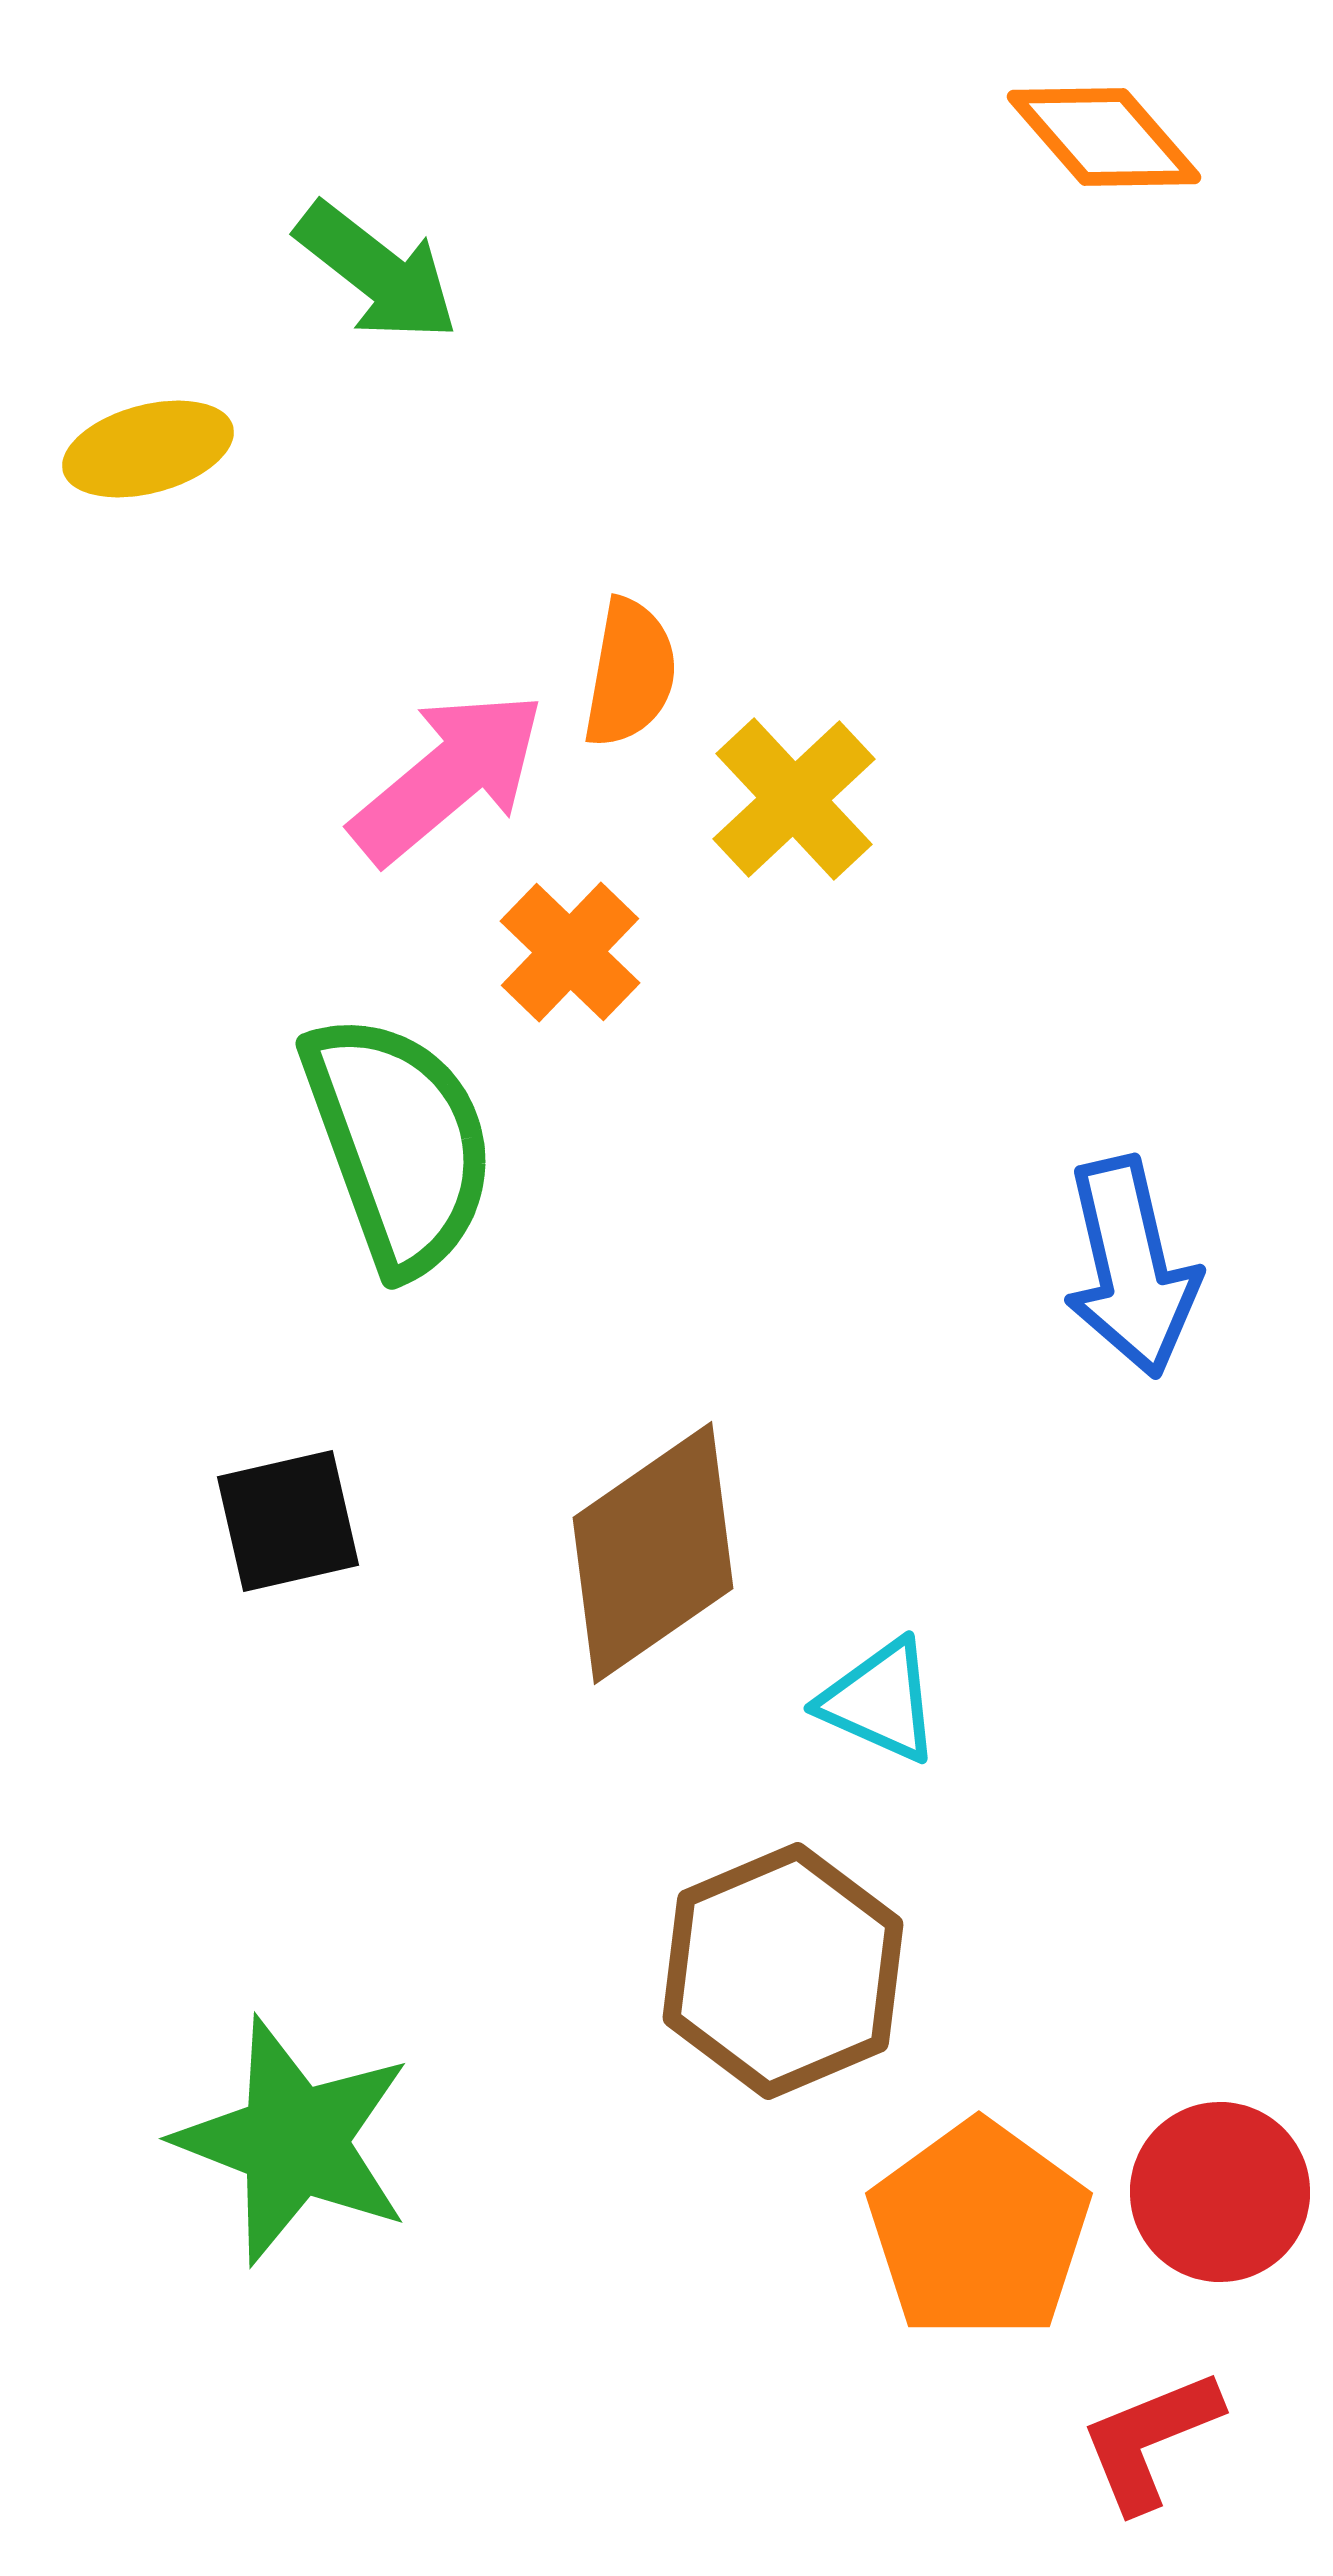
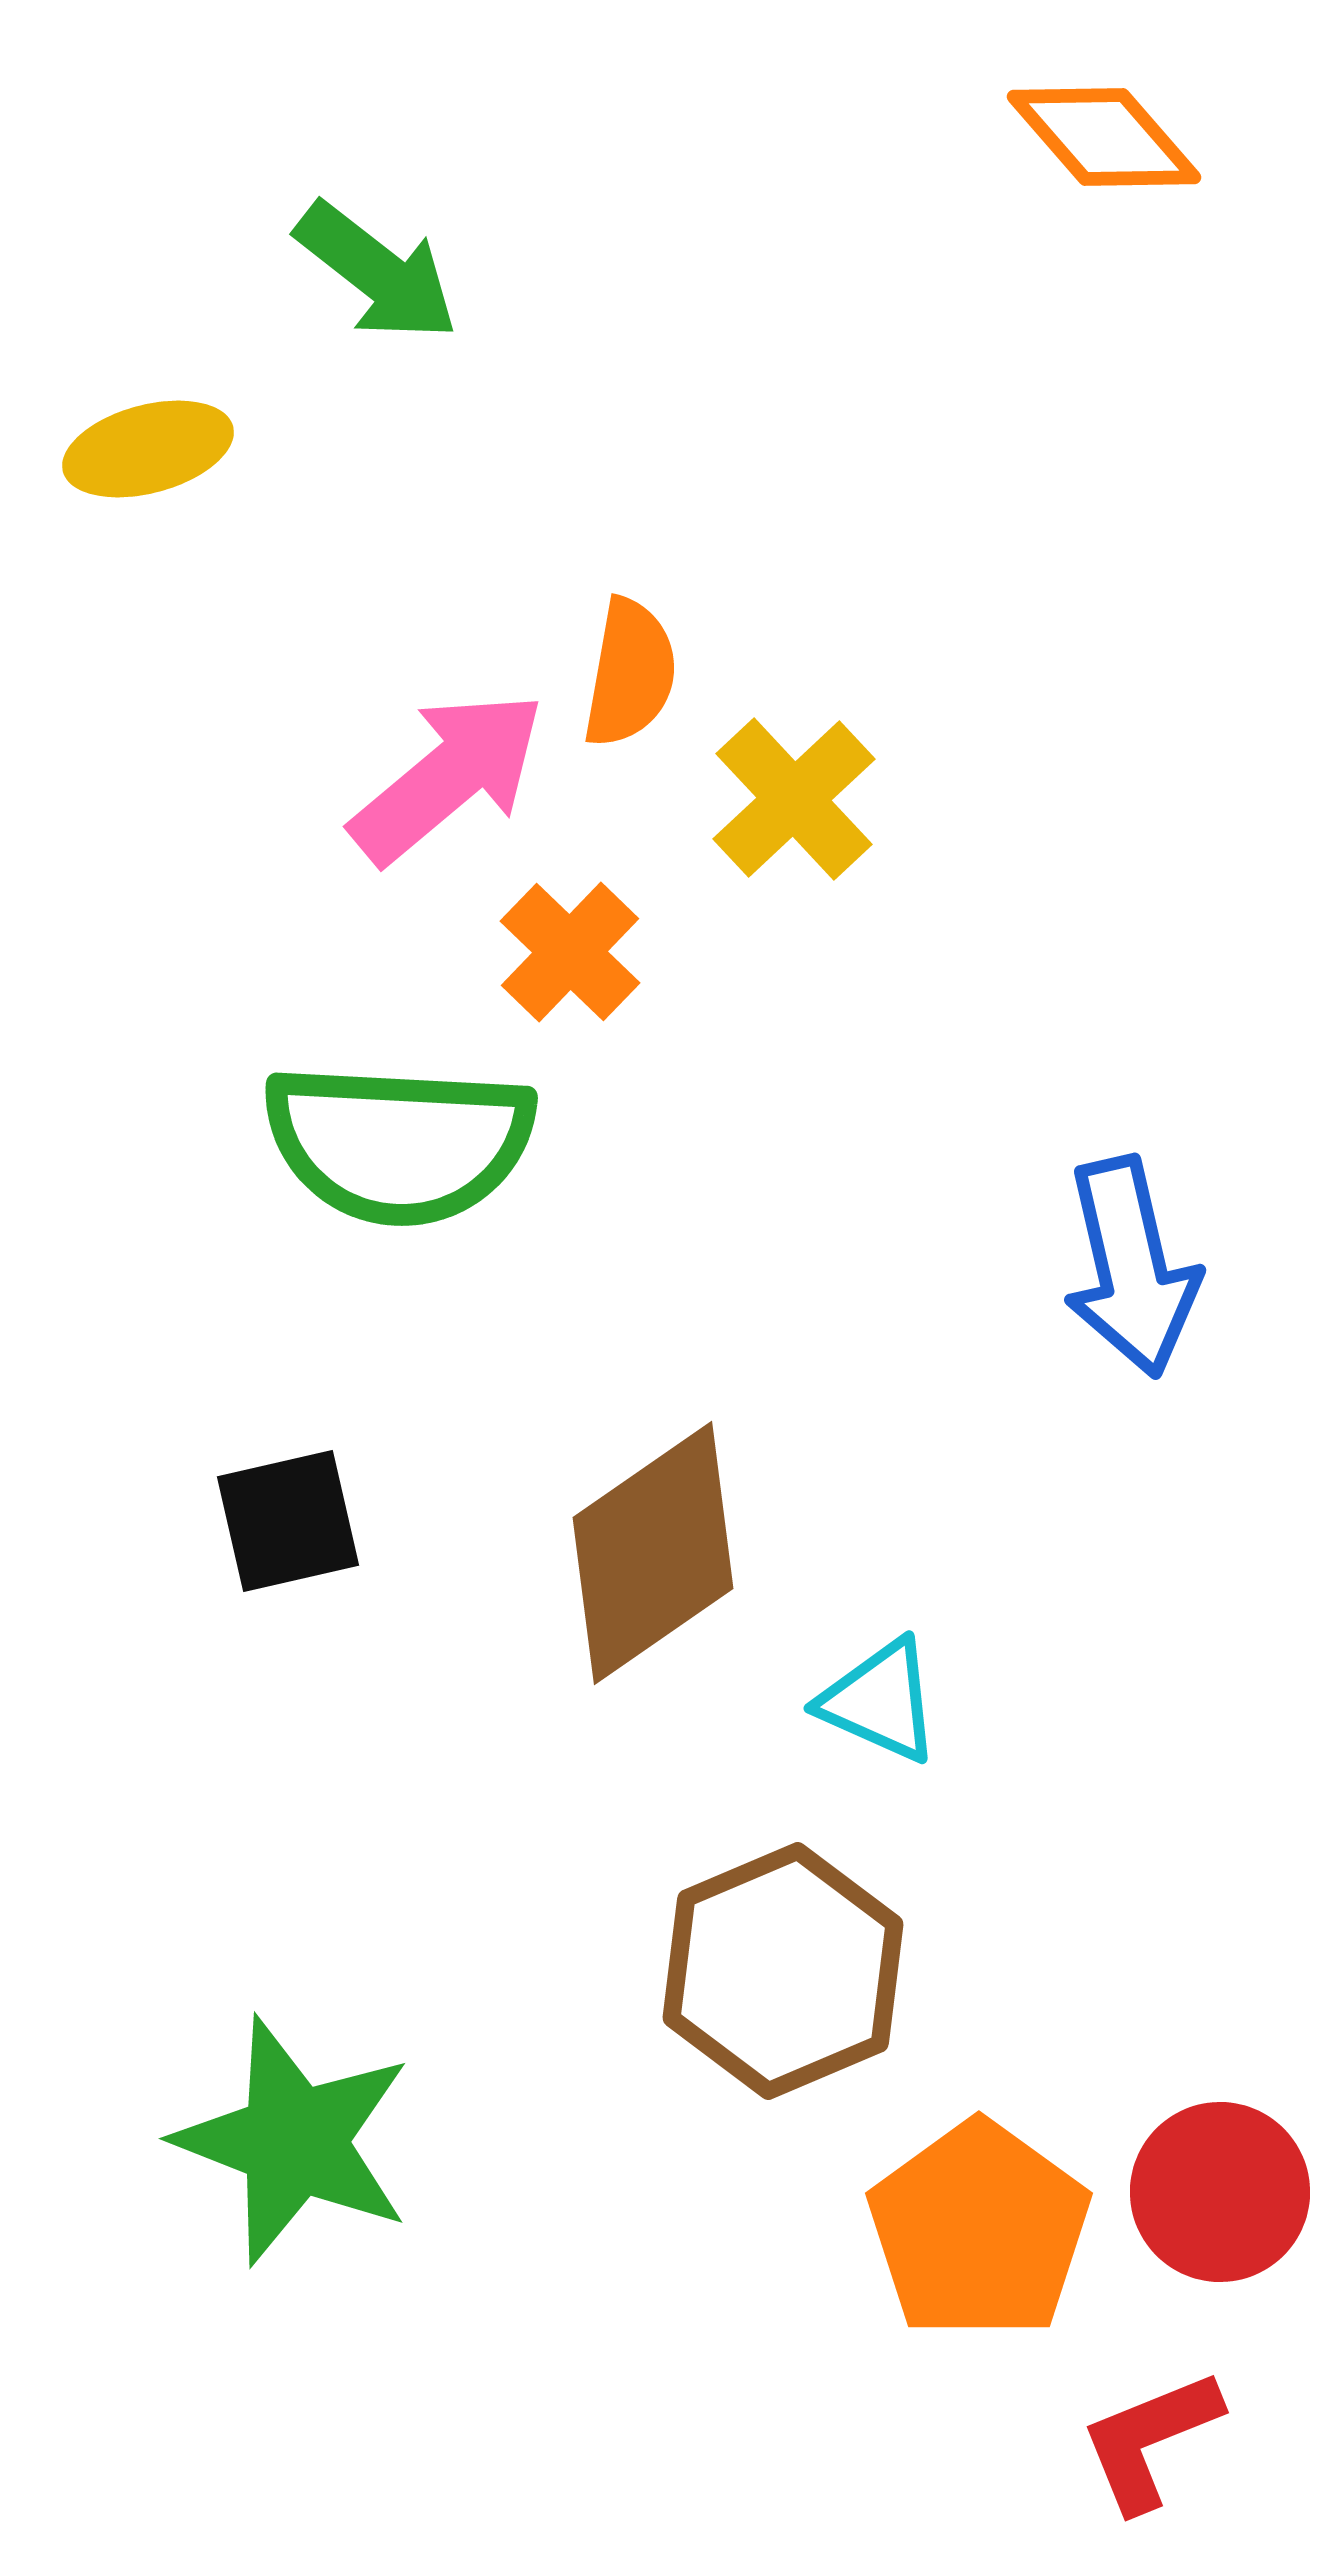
green semicircle: rotated 113 degrees clockwise
